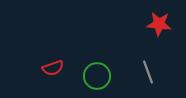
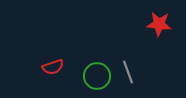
red semicircle: moved 1 px up
gray line: moved 20 px left
